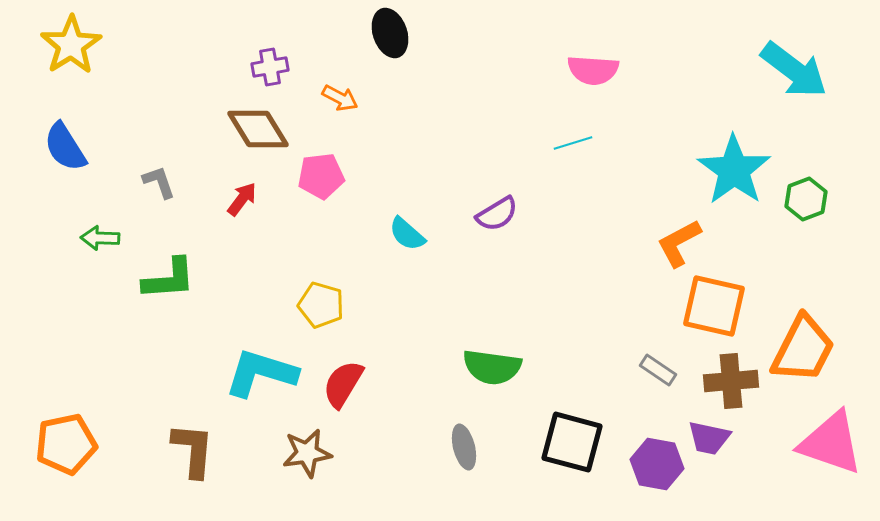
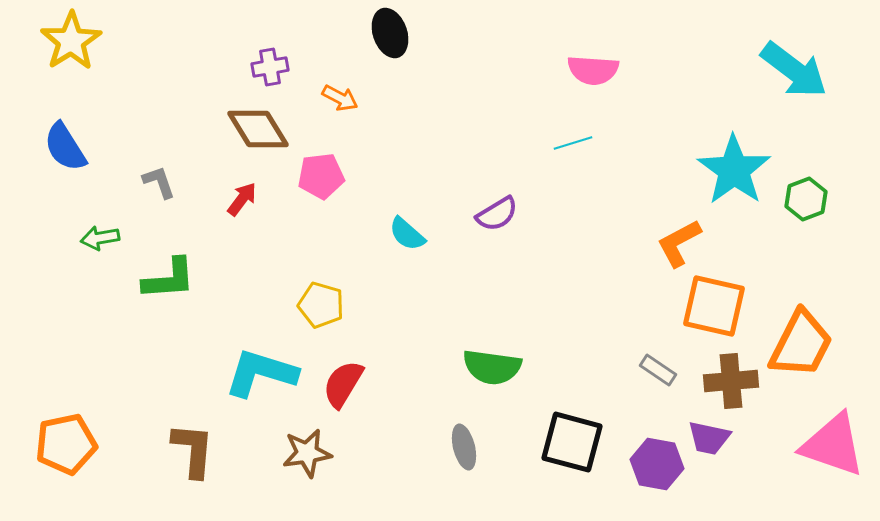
yellow star: moved 4 px up
green arrow: rotated 12 degrees counterclockwise
orange trapezoid: moved 2 px left, 5 px up
pink triangle: moved 2 px right, 2 px down
